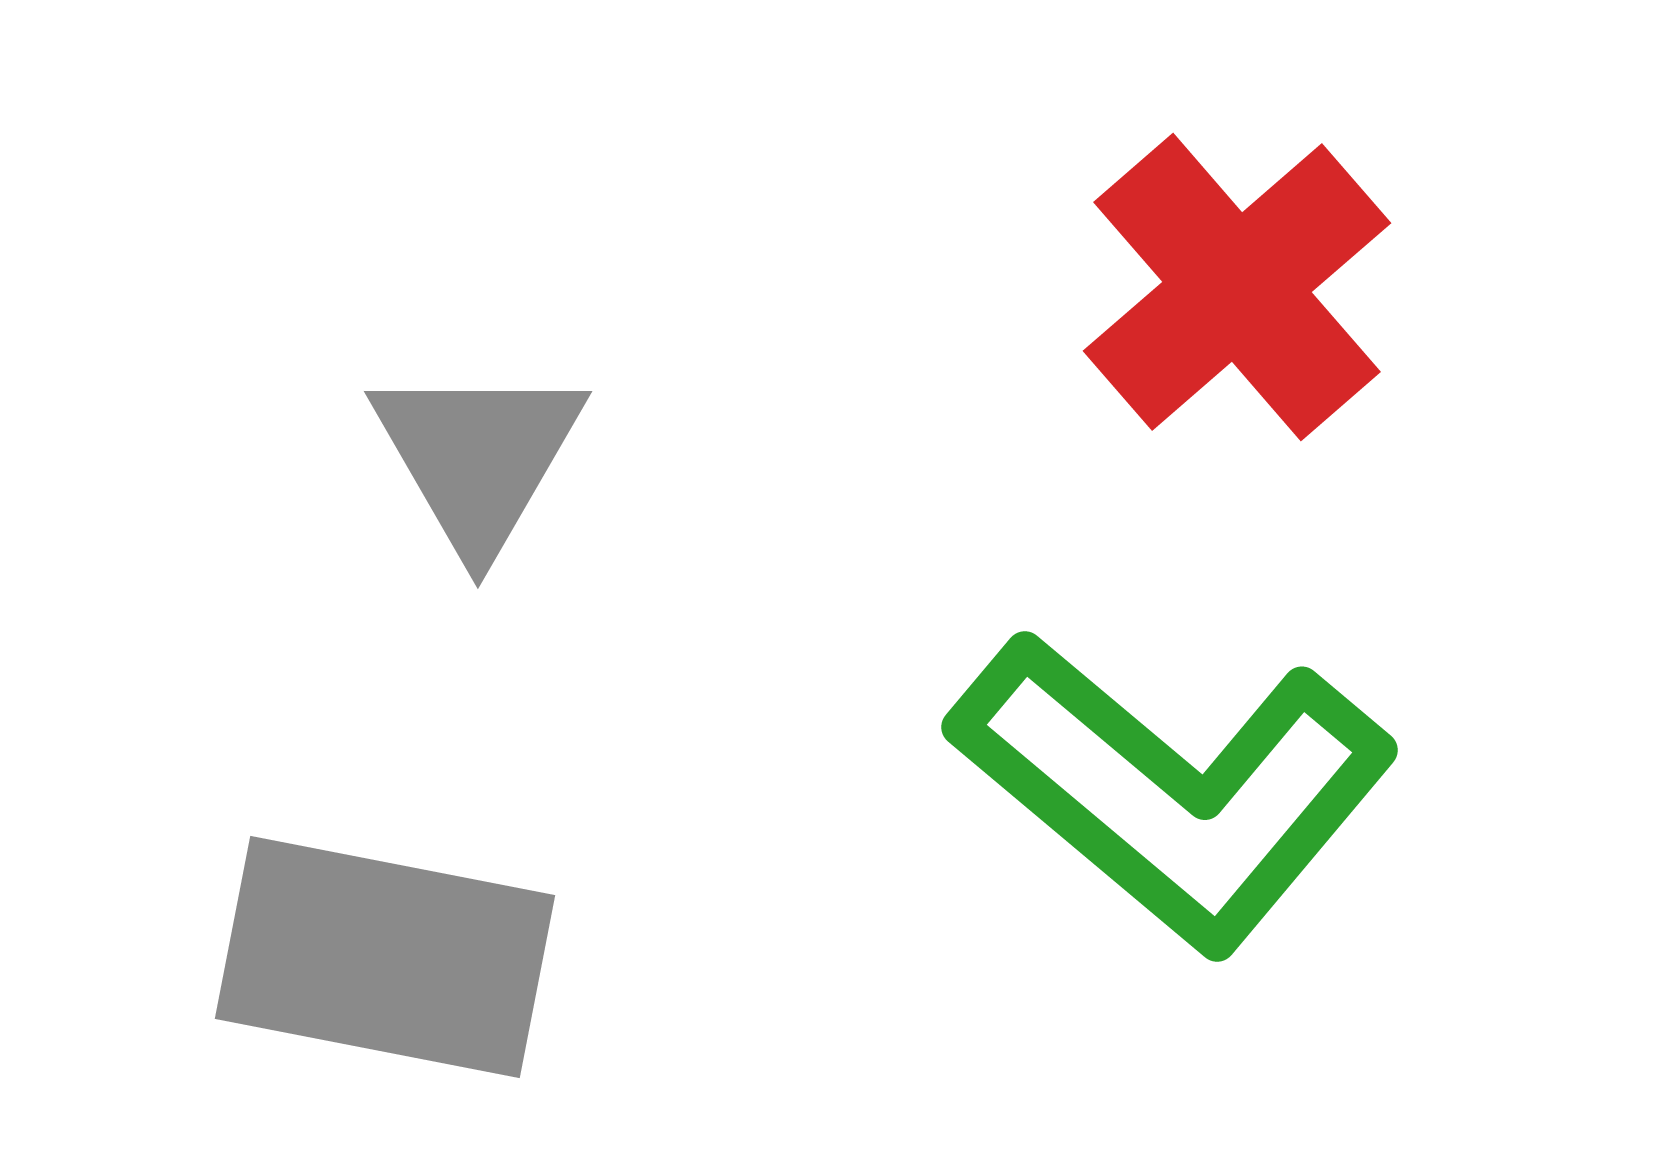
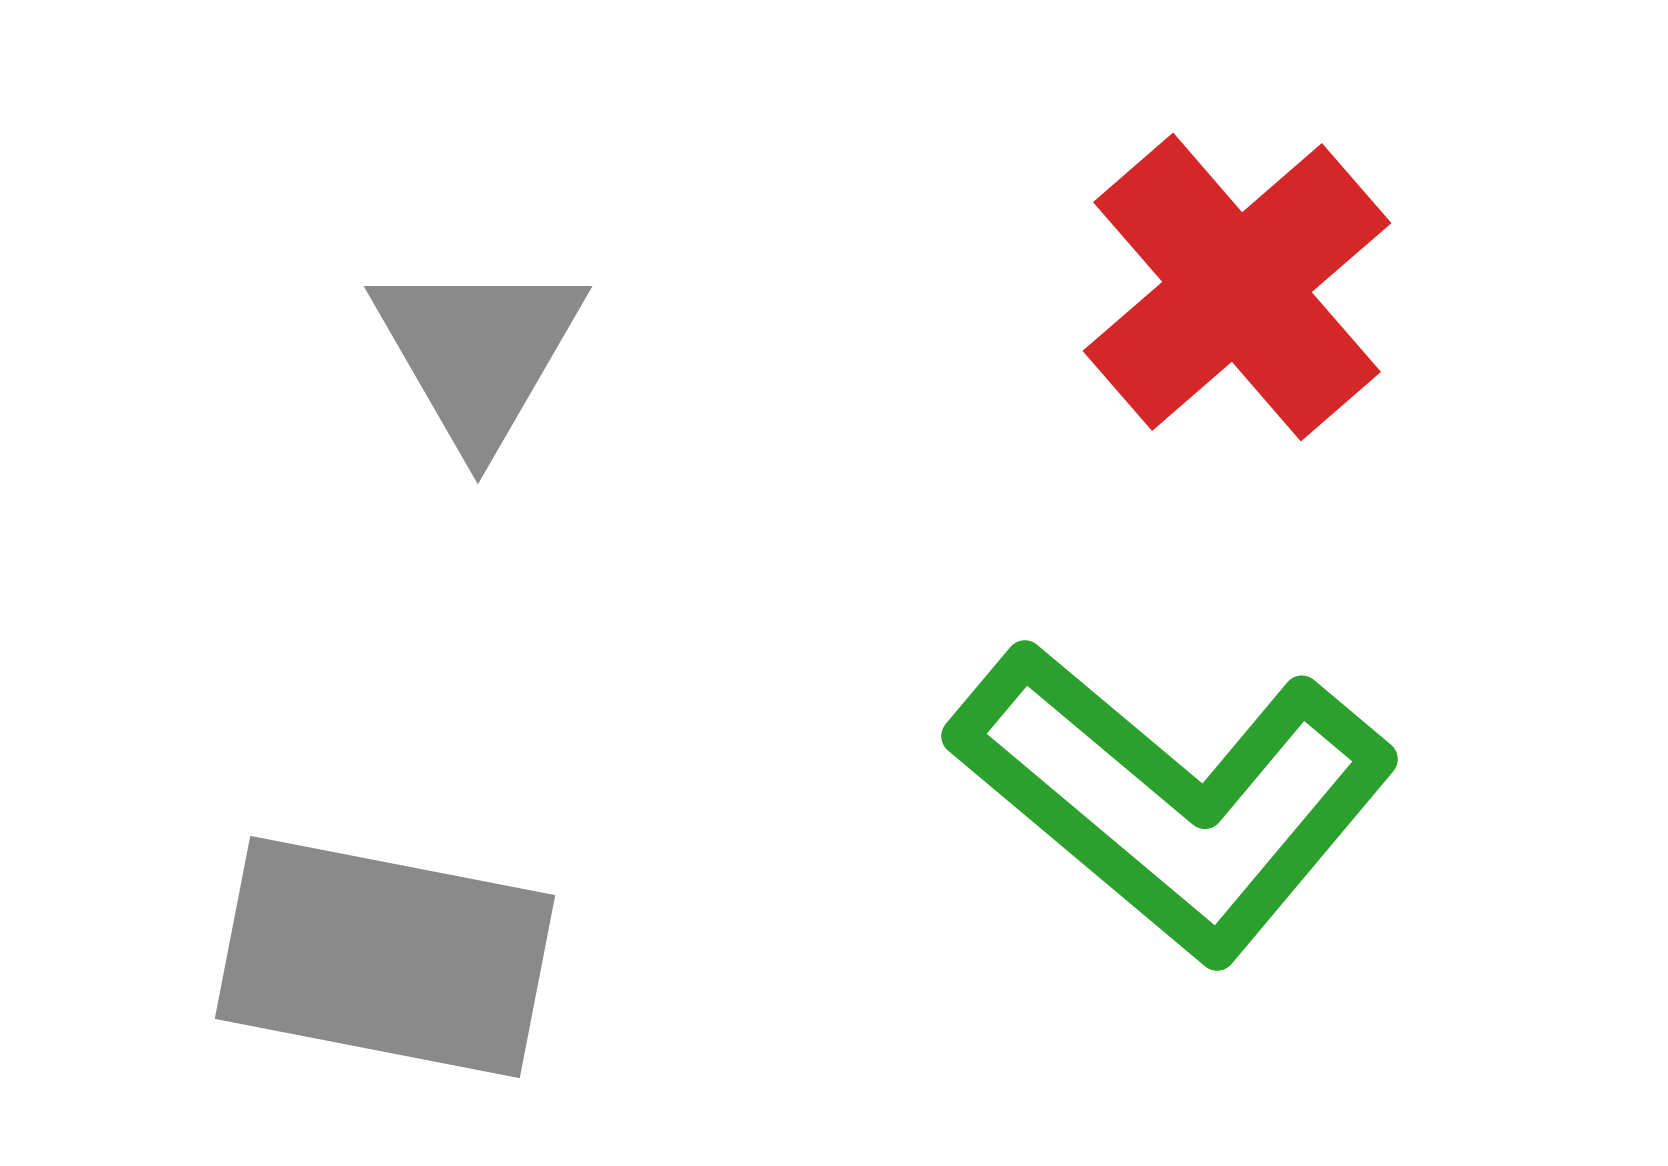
gray triangle: moved 105 px up
green L-shape: moved 9 px down
